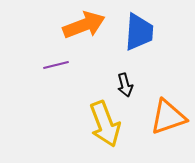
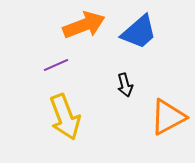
blue trapezoid: rotated 45 degrees clockwise
purple line: rotated 10 degrees counterclockwise
orange triangle: rotated 9 degrees counterclockwise
yellow arrow: moved 40 px left, 7 px up
